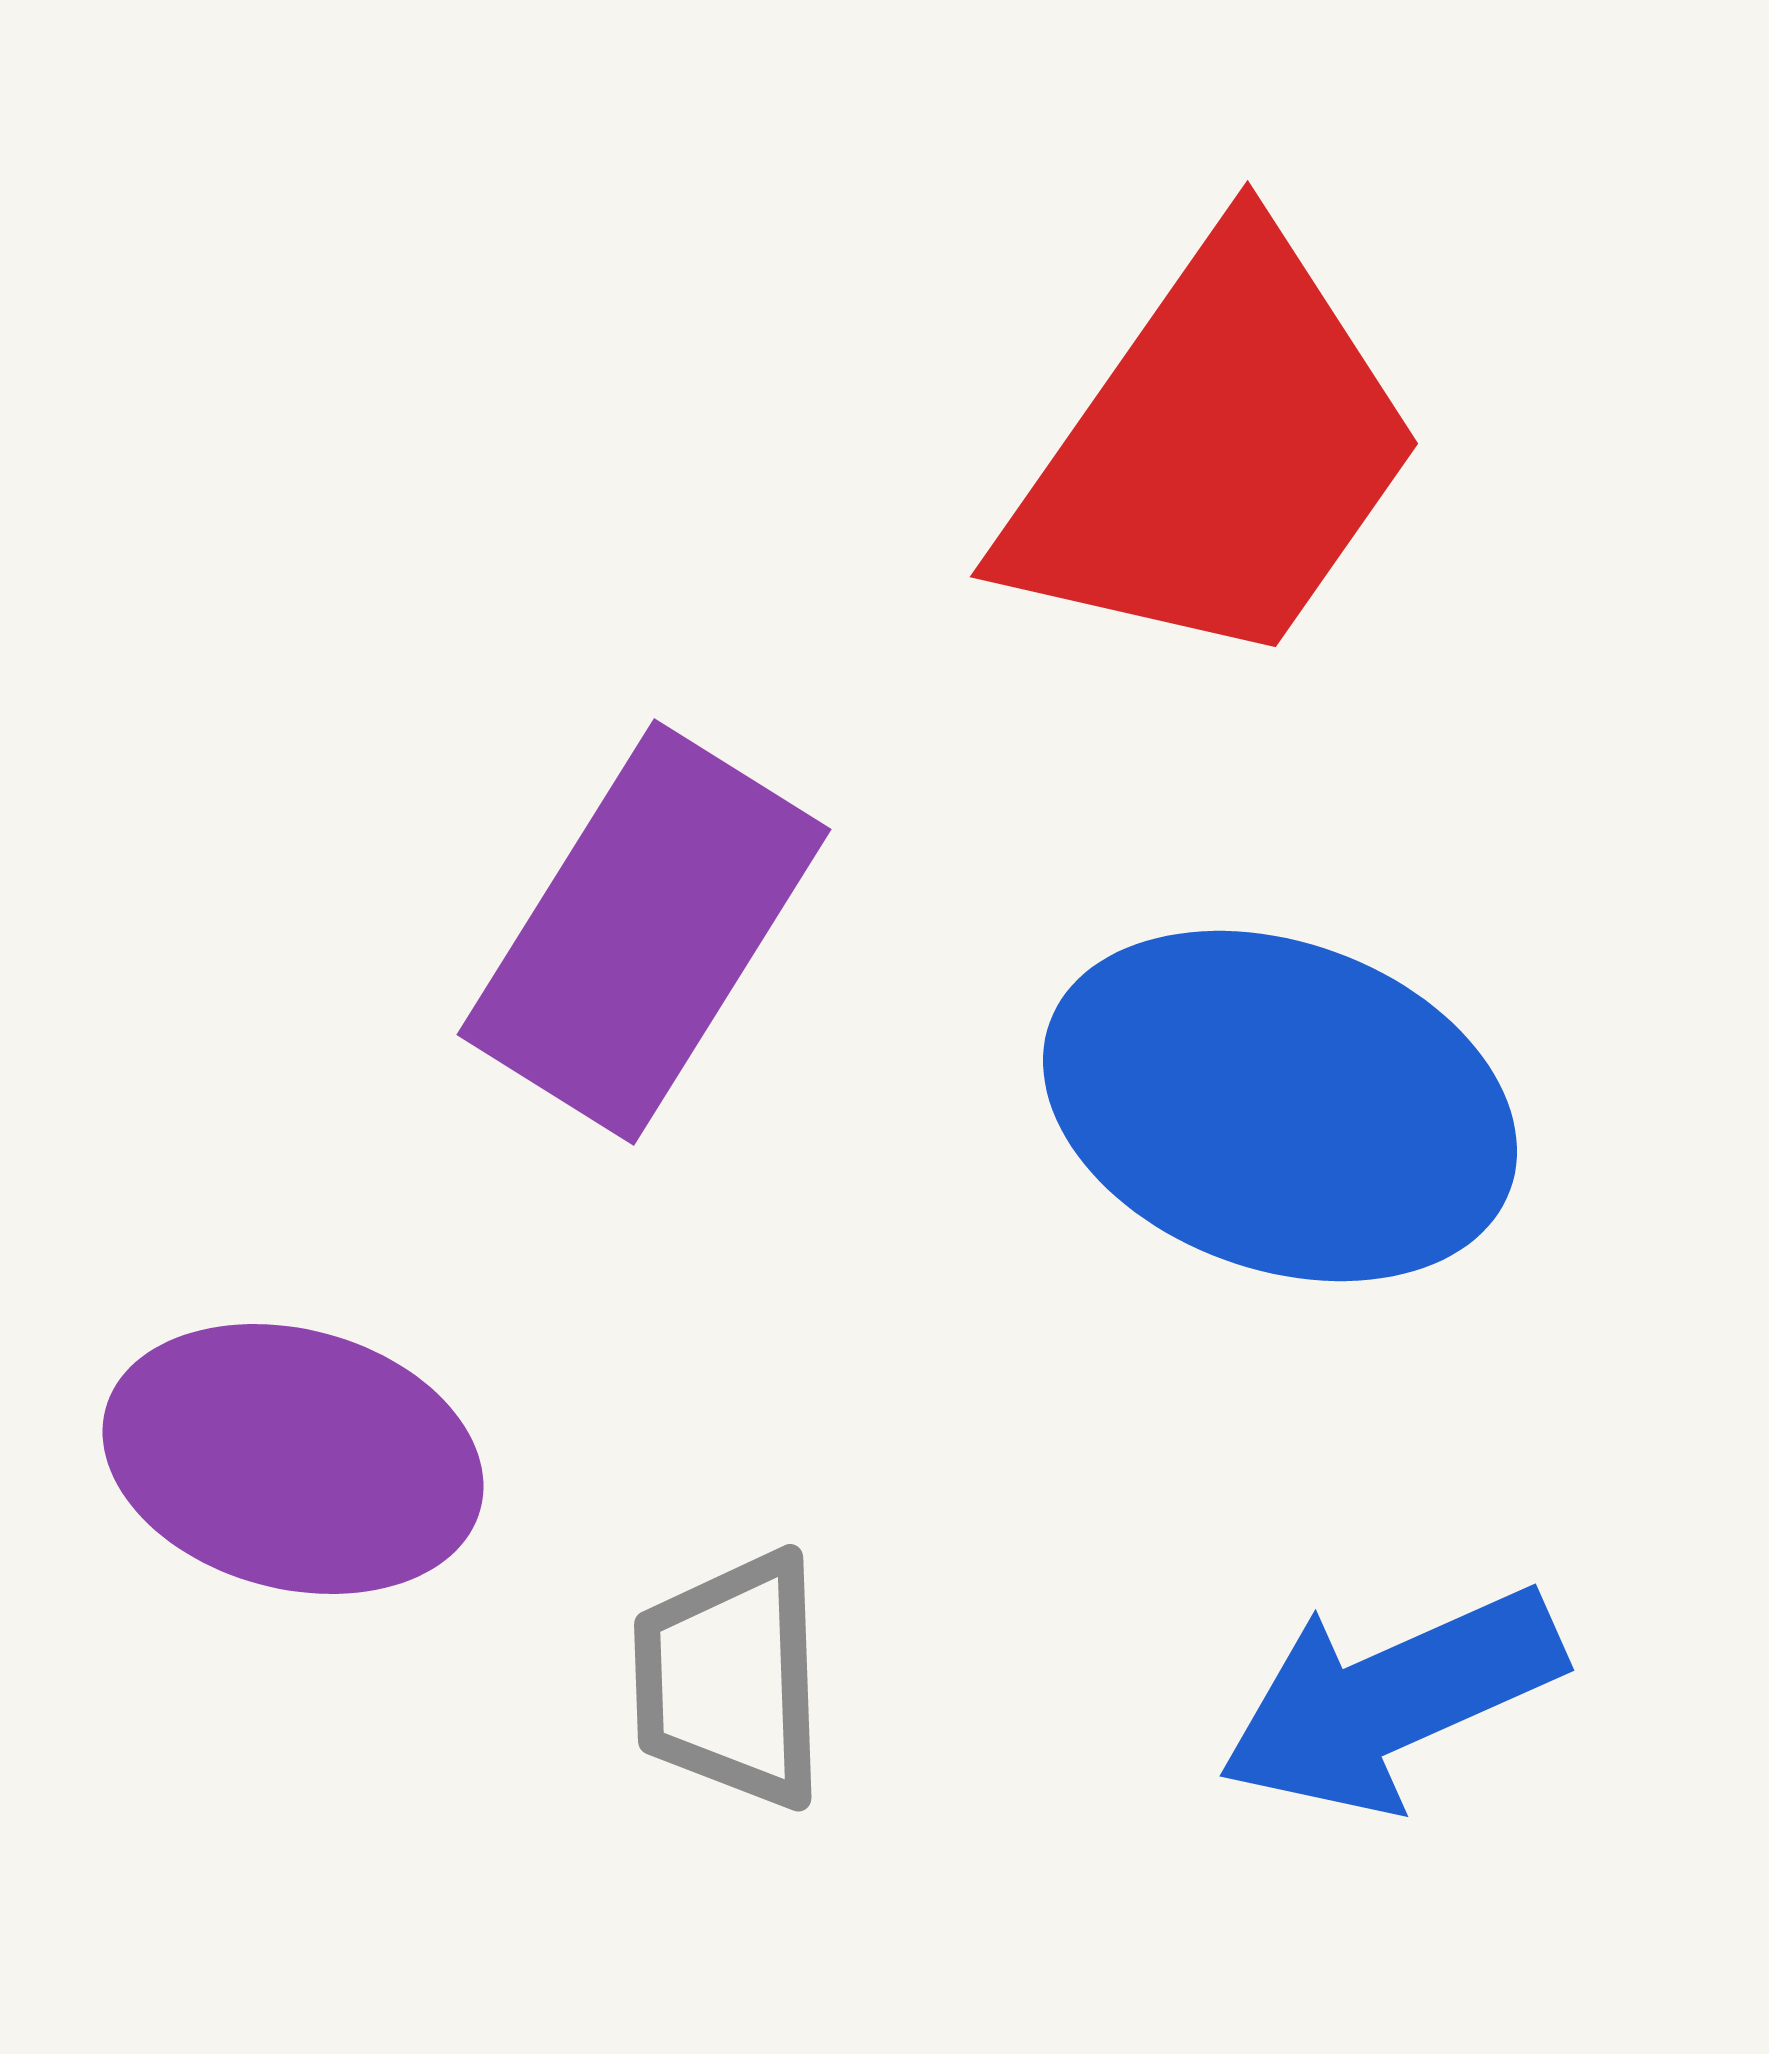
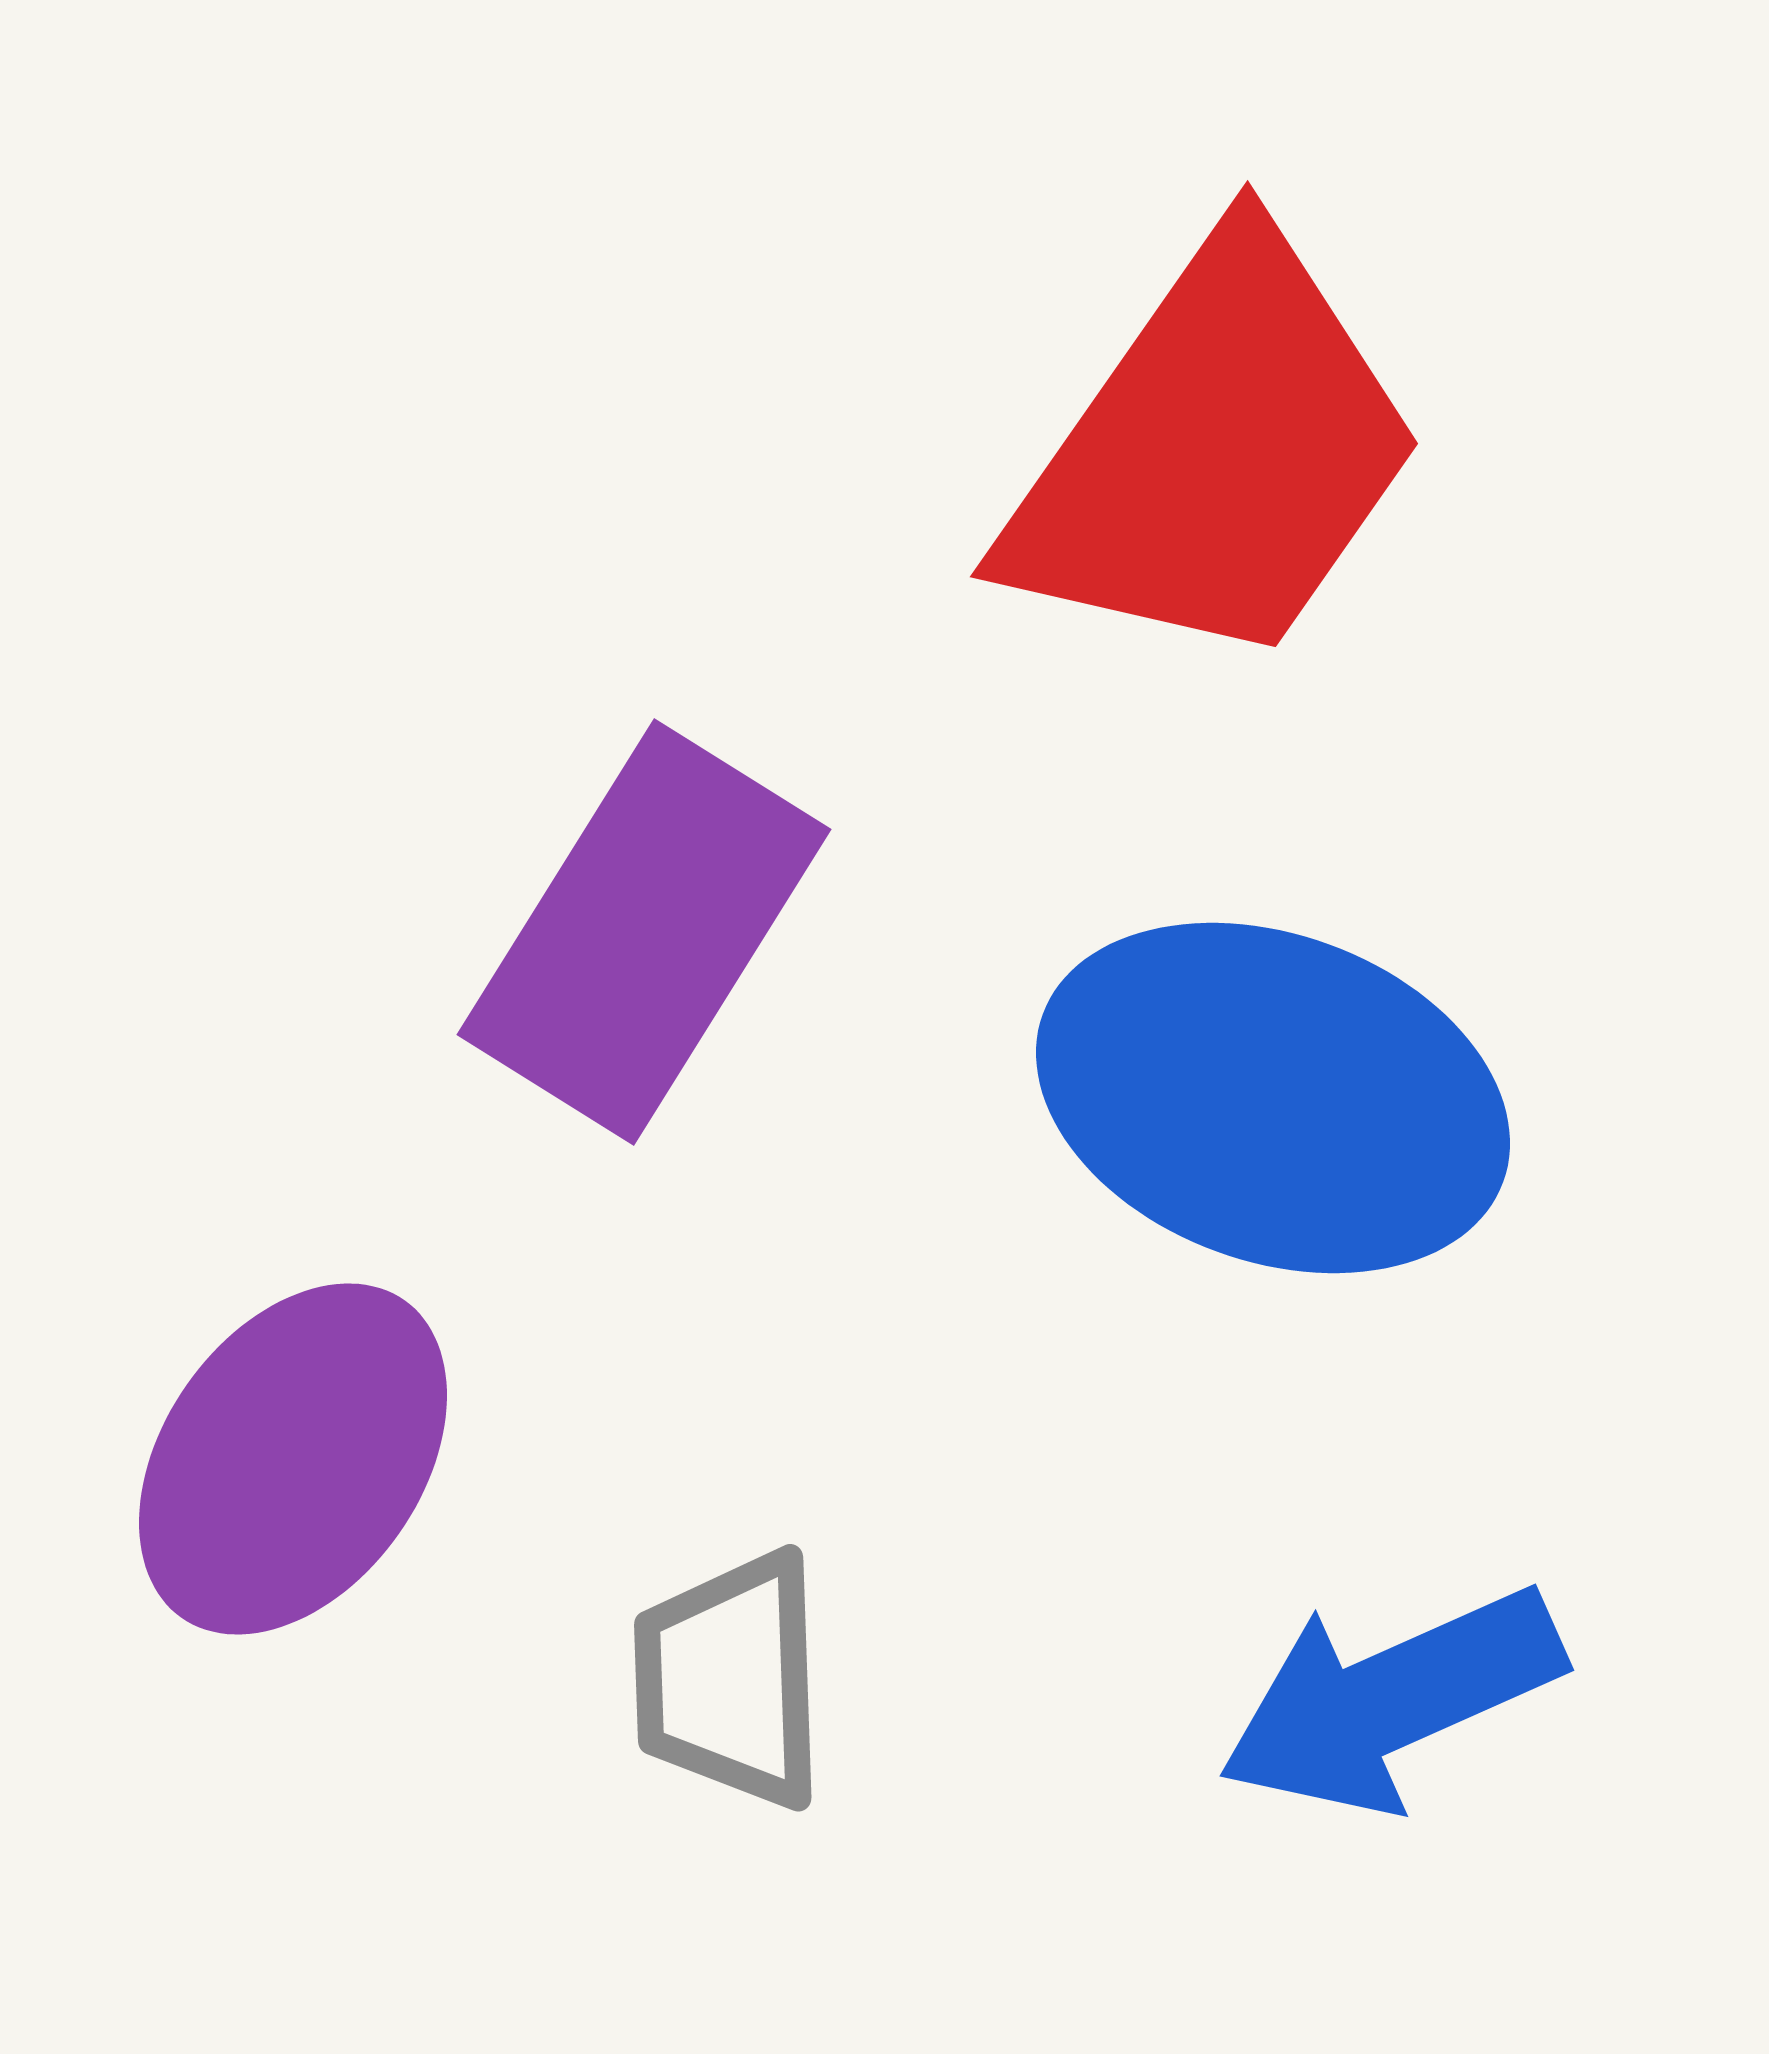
blue ellipse: moved 7 px left, 8 px up
purple ellipse: rotated 70 degrees counterclockwise
